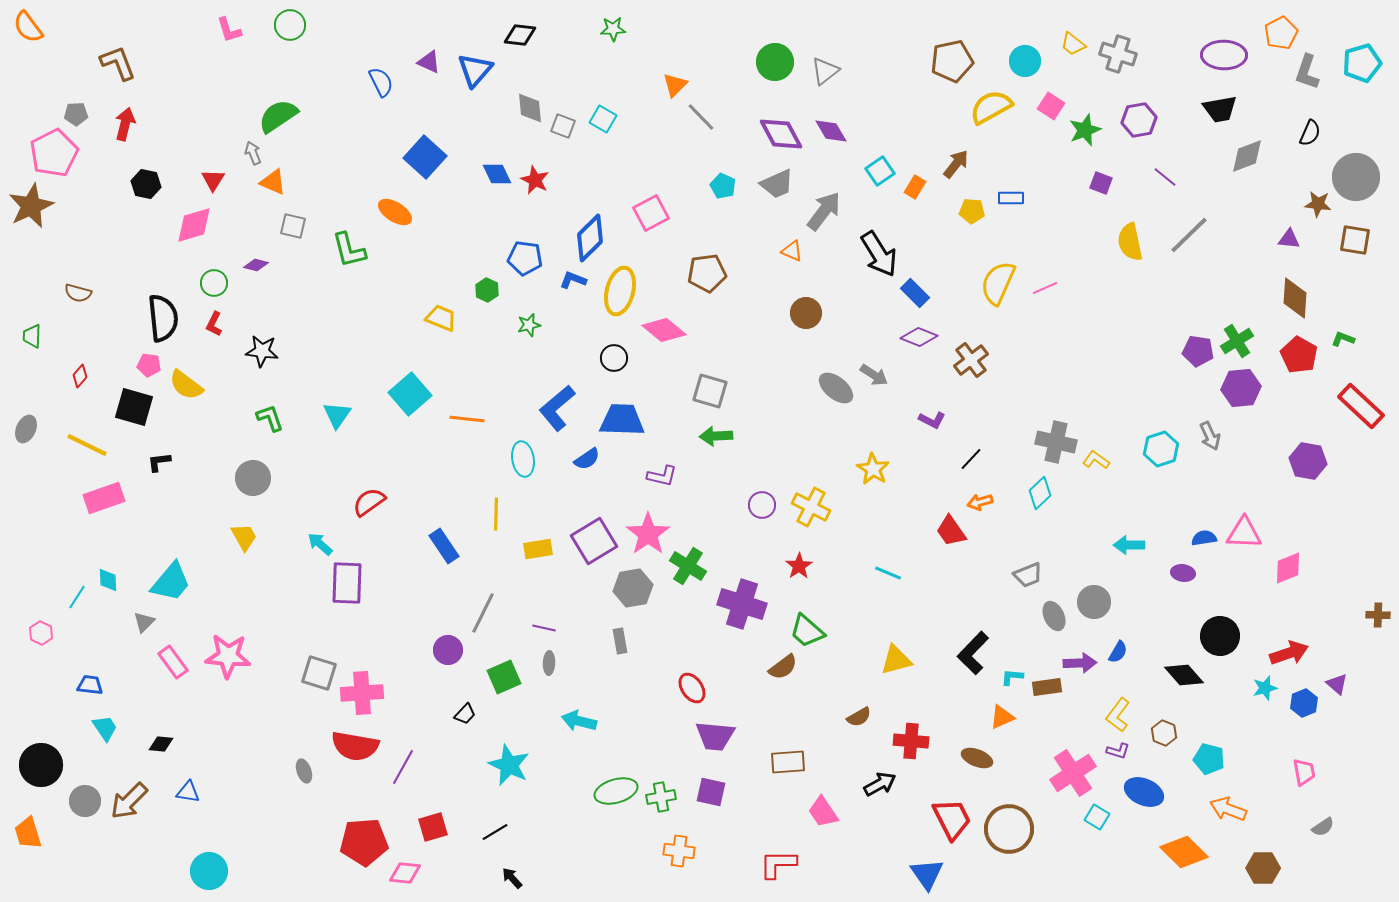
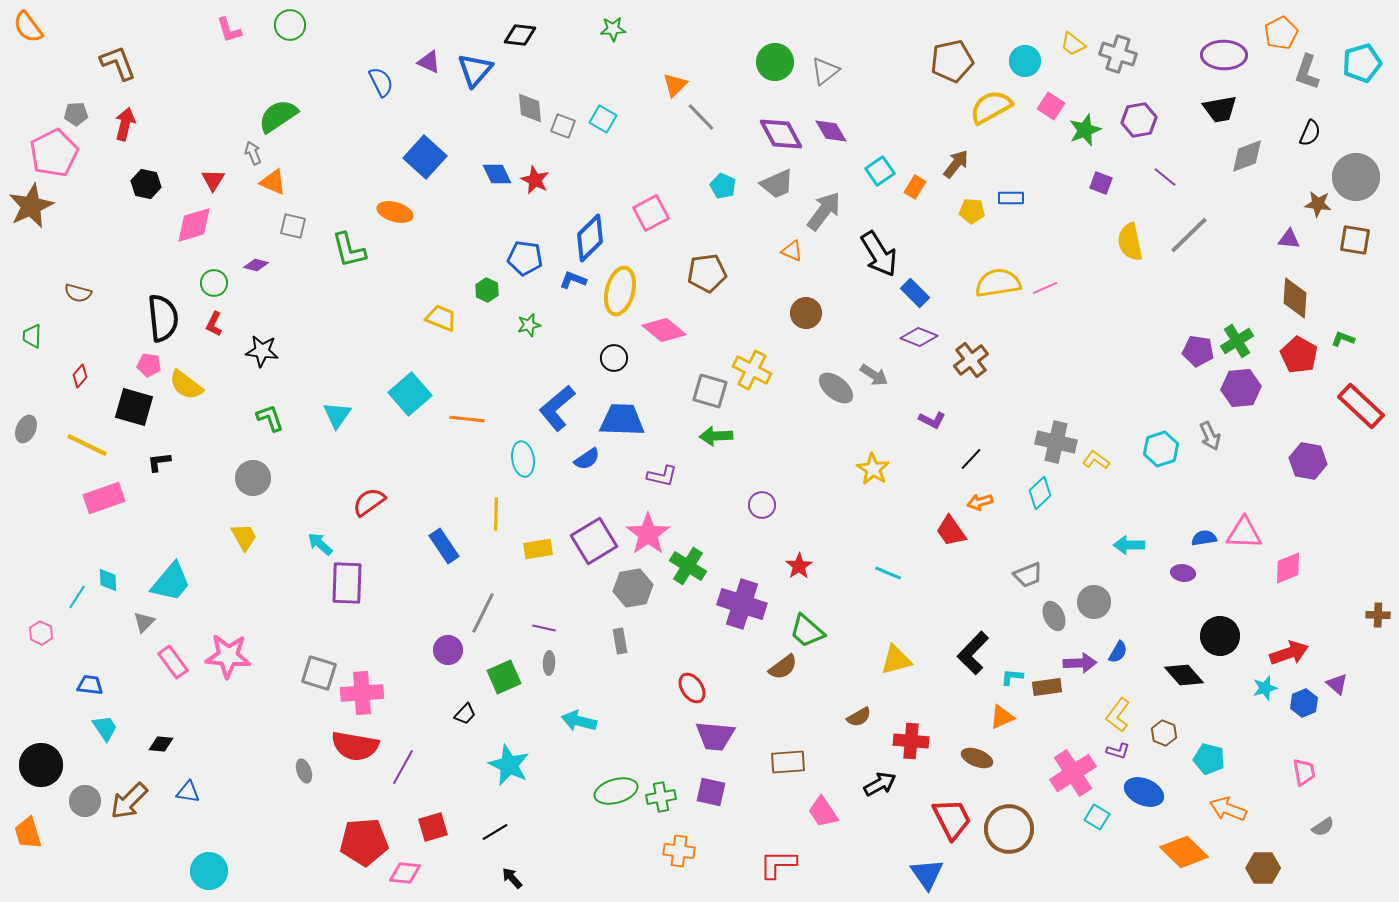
orange ellipse at (395, 212): rotated 16 degrees counterclockwise
yellow semicircle at (998, 283): rotated 57 degrees clockwise
yellow cross at (811, 507): moved 59 px left, 137 px up
